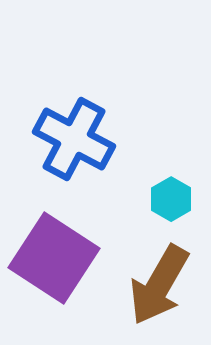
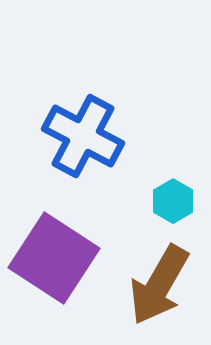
blue cross: moved 9 px right, 3 px up
cyan hexagon: moved 2 px right, 2 px down
